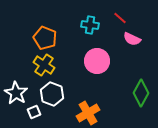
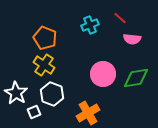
cyan cross: rotated 30 degrees counterclockwise
pink semicircle: rotated 18 degrees counterclockwise
pink circle: moved 6 px right, 13 px down
green diamond: moved 5 px left, 15 px up; rotated 52 degrees clockwise
